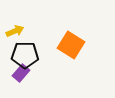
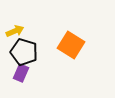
black pentagon: moved 1 px left, 3 px up; rotated 16 degrees clockwise
purple rectangle: rotated 18 degrees counterclockwise
